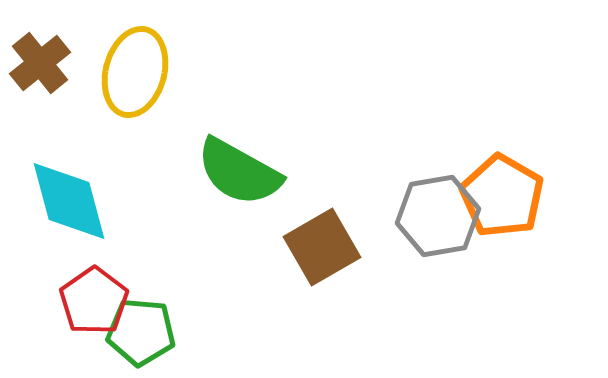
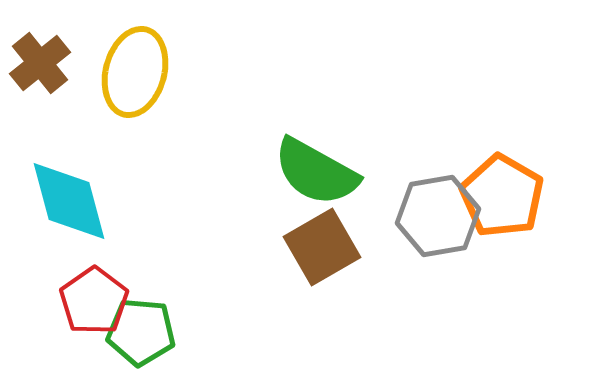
green semicircle: moved 77 px right
